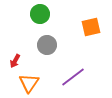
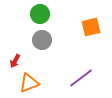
gray circle: moved 5 px left, 5 px up
purple line: moved 8 px right, 1 px down
orange triangle: rotated 35 degrees clockwise
